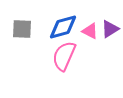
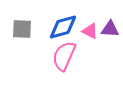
purple triangle: rotated 36 degrees clockwise
